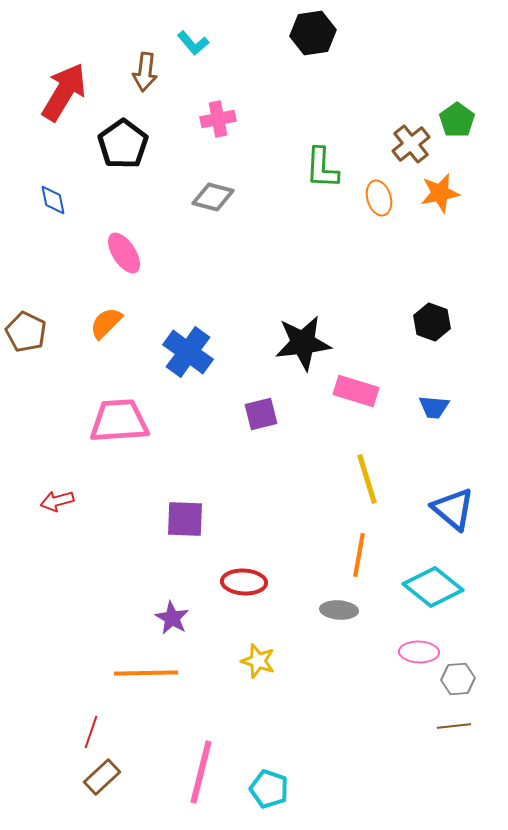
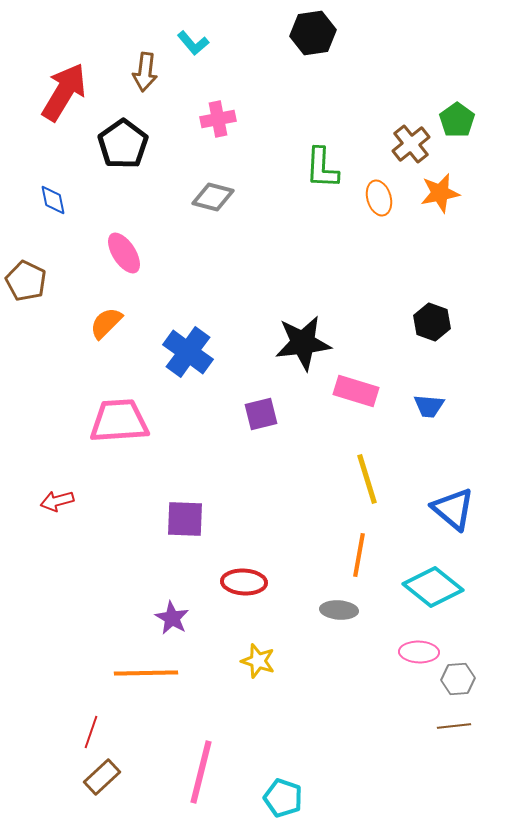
brown pentagon at (26, 332): moved 51 px up
blue trapezoid at (434, 407): moved 5 px left, 1 px up
cyan pentagon at (269, 789): moved 14 px right, 9 px down
